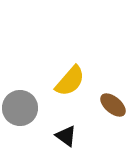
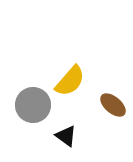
gray circle: moved 13 px right, 3 px up
